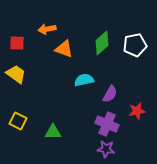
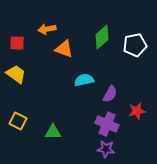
green diamond: moved 6 px up
